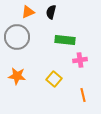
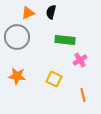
orange triangle: moved 1 px down
pink cross: rotated 24 degrees counterclockwise
yellow square: rotated 14 degrees counterclockwise
